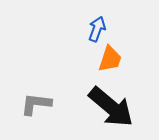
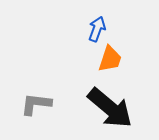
black arrow: moved 1 px left, 1 px down
